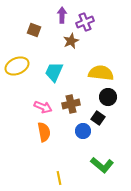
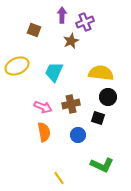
black square: rotated 16 degrees counterclockwise
blue circle: moved 5 px left, 4 px down
green L-shape: rotated 15 degrees counterclockwise
yellow line: rotated 24 degrees counterclockwise
